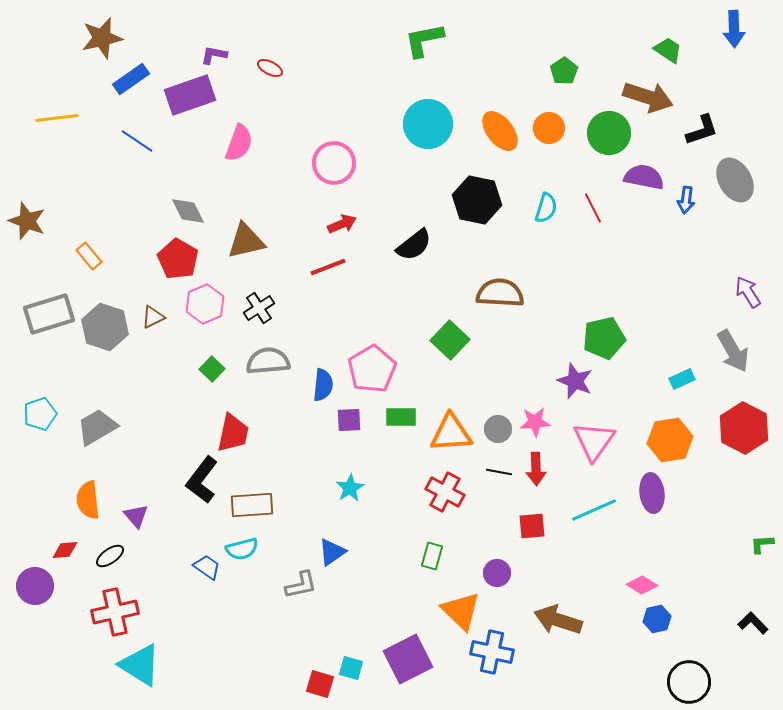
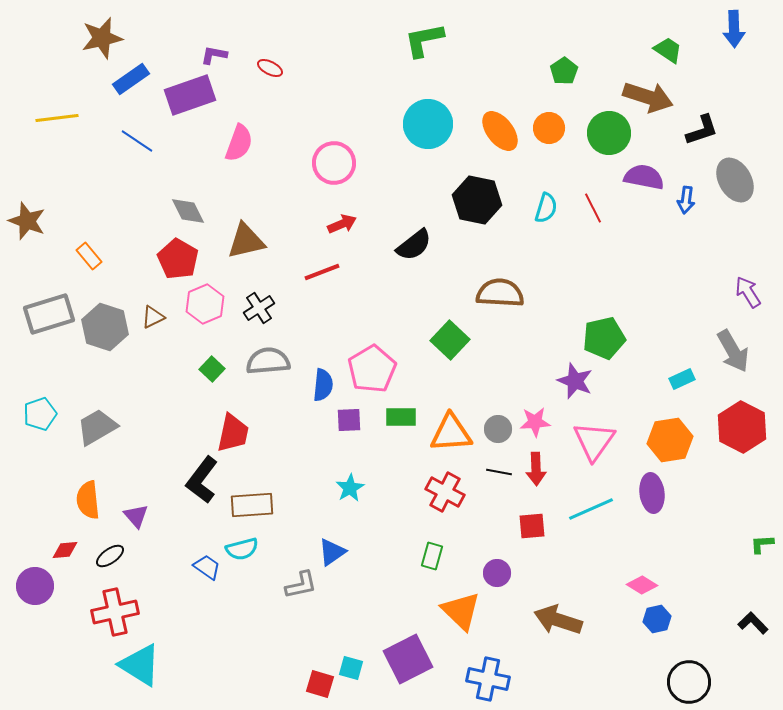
red line at (328, 267): moved 6 px left, 5 px down
red hexagon at (744, 428): moved 2 px left, 1 px up
cyan line at (594, 510): moved 3 px left, 1 px up
blue cross at (492, 652): moved 4 px left, 27 px down
